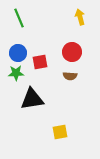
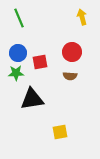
yellow arrow: moved 2 px right
